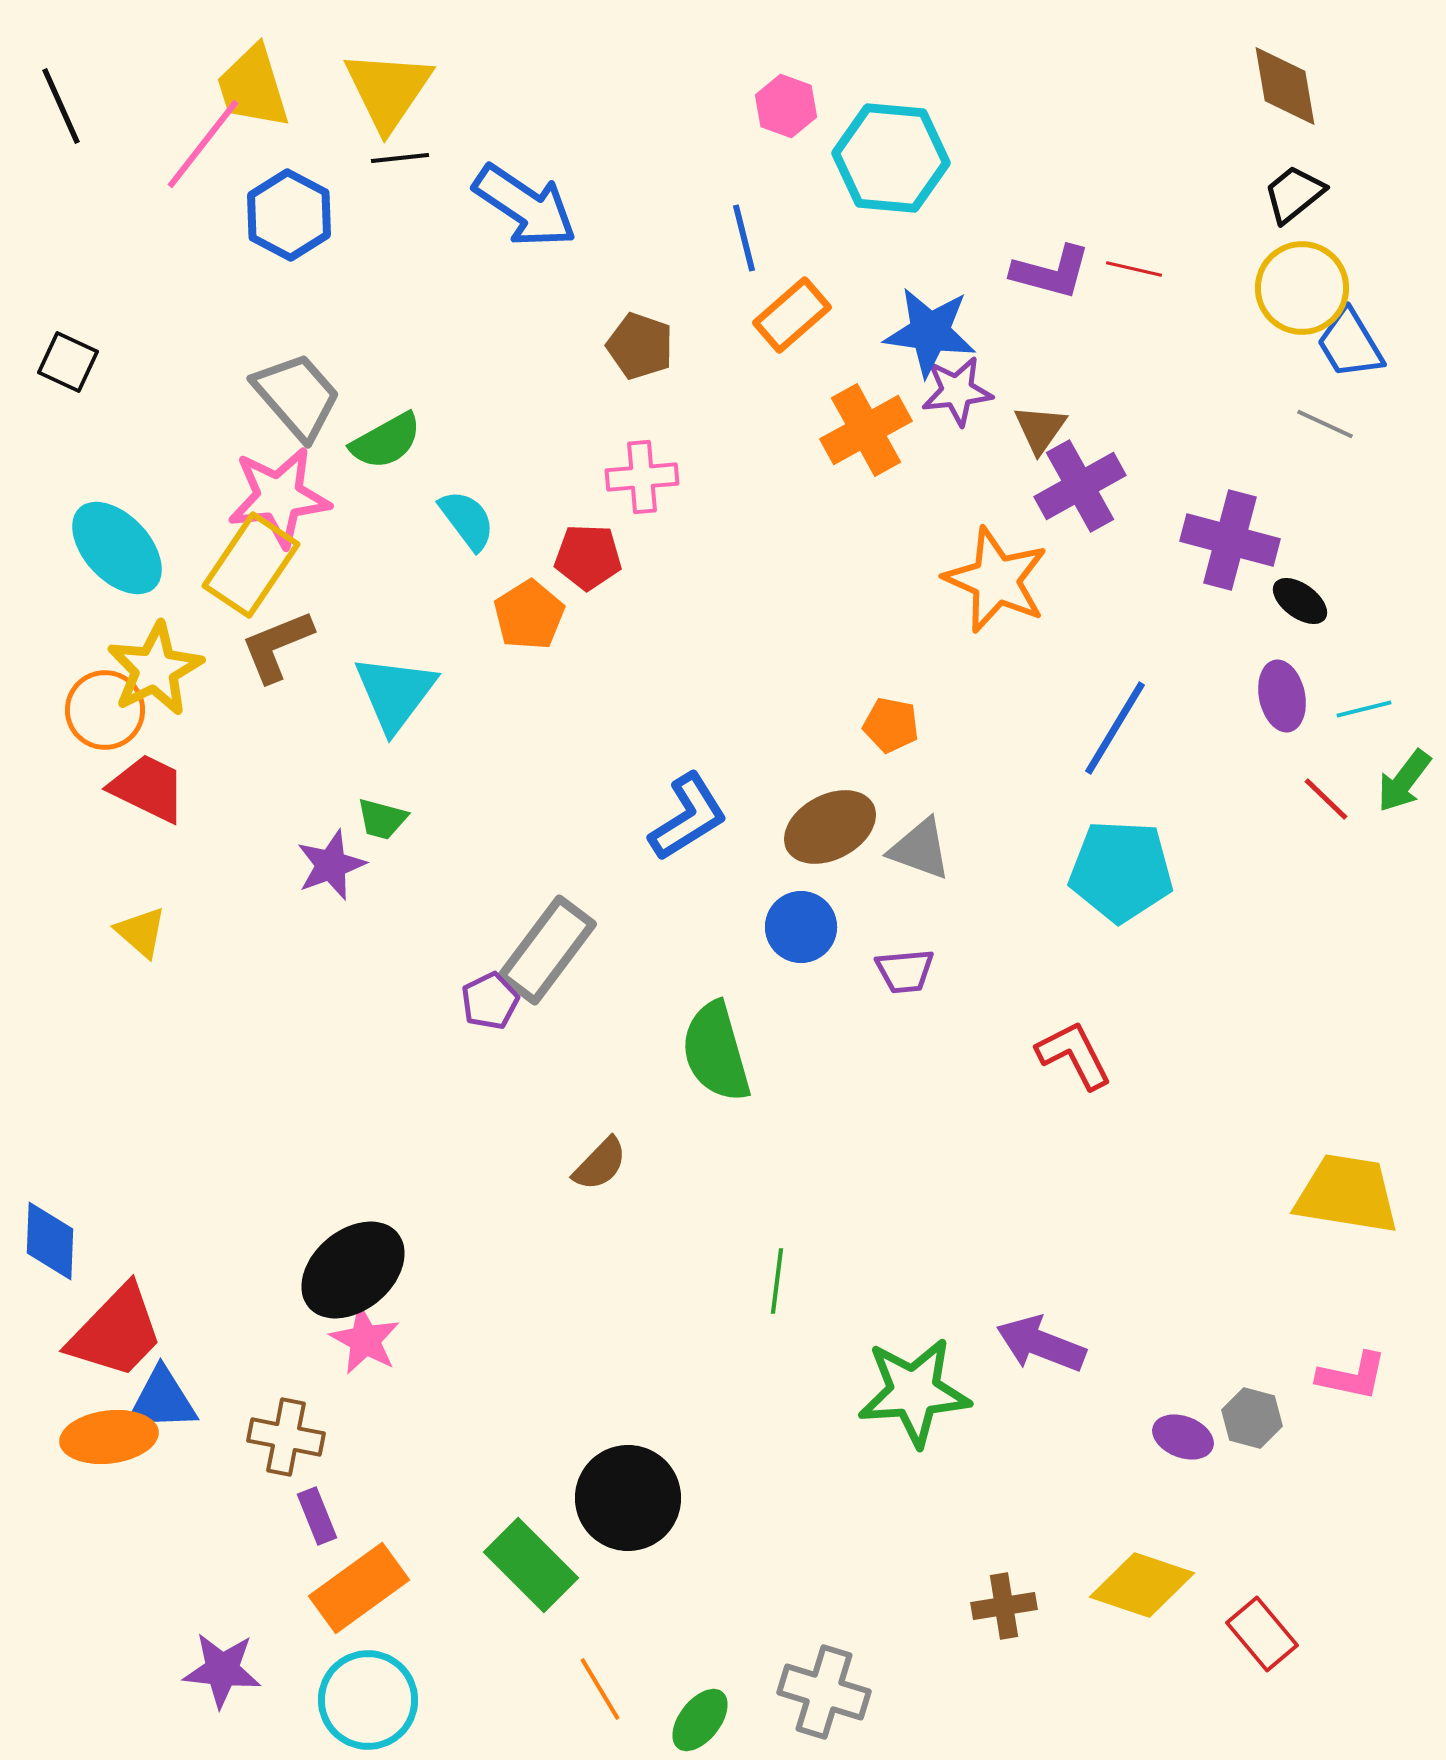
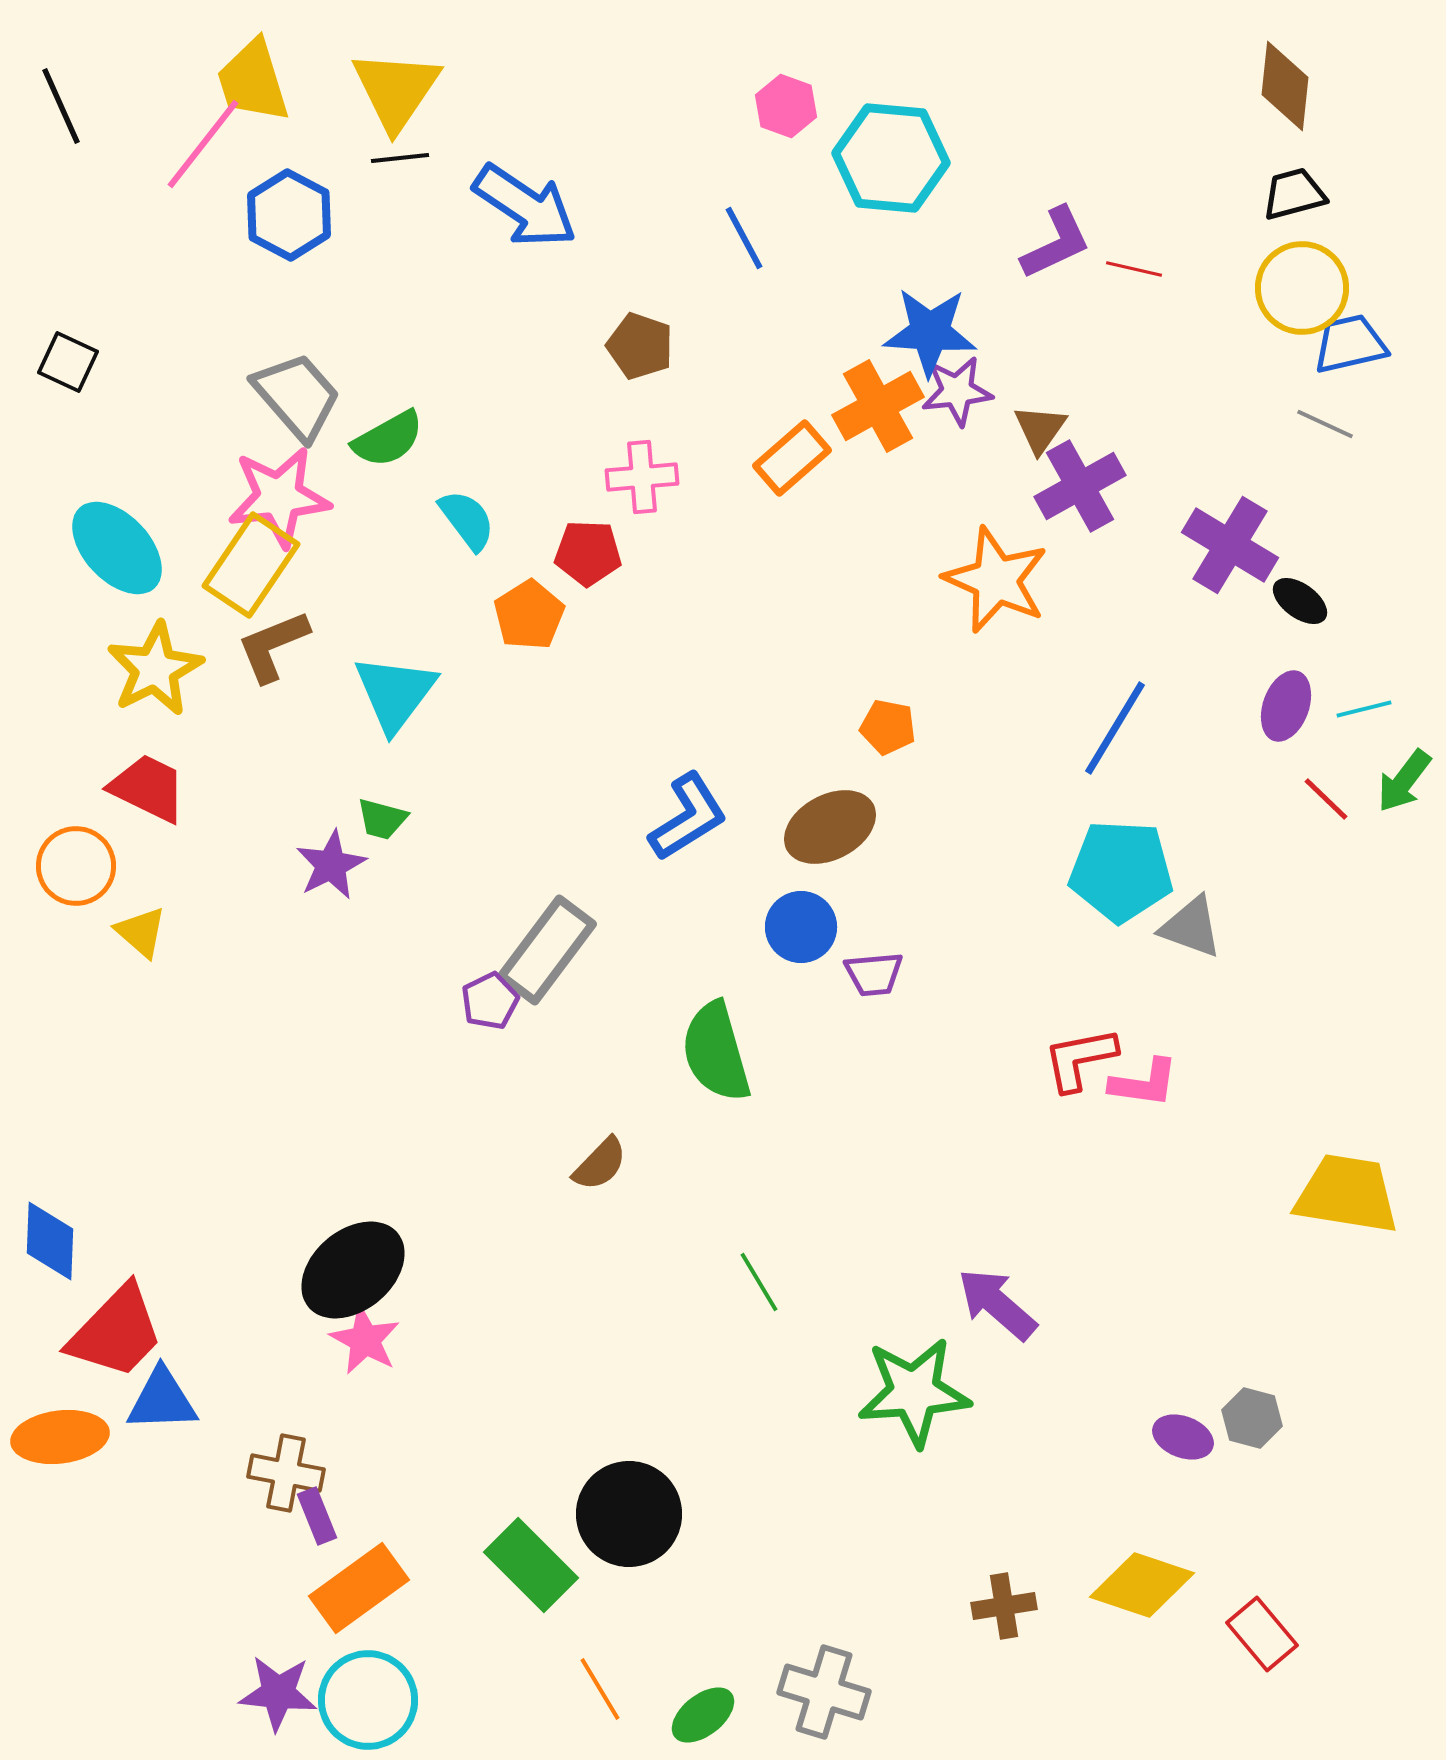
brown diamond at (1285, 86): rotated 16 degrees clockwise
yellow trapezoid at (253, 87): moved 6 px up
yellow triangle at (388, 90): moved 8 px right
black trapezoid at (1294, 194): rotated 24 degrees clockwise
blue line at (744, 238): rotated 14 degrees counterclockwise
purple L-shape at (1051, 272): moved 5 px right, 29 px up; rotated 40 degrees counterclockwise
orange rectangle at (792, 315): moved 143 px down
blue star at (930, 332): rotated 4 degrees counterclockwise
blue trapezoid at (1350, 344): rotated 108 degrees clockwise
orange cross at (866, 430): moved 12 px right, 24 px up
green semicircle at (386, 441): moved 2 px right, 2 px up
purple cross at (1230, 540): moved 5 px down; rotated 16 degrees clockwise
red pentagon at (588, 557): moved 4 px up
brown L-shape at (277, 646): moved 4 px left
purple ellipse at (1282, 696): moved 4 px right, 10 px down; rotated 32 degrees clockwise
orange circle at (105, 710): moved 29 px left, 156 px down
orange pentagon at (891, 725): moved 3 px left, 2 px down
gray triangle at (920, 849): moved 271 px right, 78 px down
purple star at (331, 865): rotated 6 degrees counterclockwise
purple trapezoid at (905, 971): moved 31 px left, 3 px down
red L-shape at (1074, 1055): moved 6 px right, 4 px down; rotated 74 degrees counterclockwise
green line at (777, 1281): moved 18 px left, 1 px down; rotated 38 degrees counterclockwise
purple arrow at (1041, 1344): moved 44 px left, 40 px up; rotated 20 degrees clockwise
pink L-shape at (1352, 1376): moved 208 px left, 293 px up; rotated 4 degrees counterclockwise
orange ellipse at (109, 1437): moved 49 px left
brown cross at (286, 1437): moved 36 px down
black circle at (628, 1498): moved 1 px right, 16 px down
purple star at (222, 1670): moved 56 px right, 23 px down
green ellipse at (700, 1720): moved 3 px right, 5 px up; rotated 14 degrees clockwise
